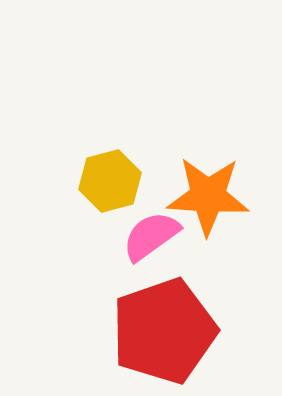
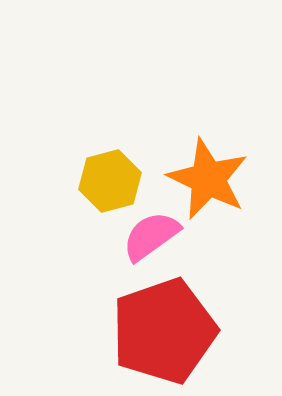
orange star: moved 17 px up; rotated 22 degrees clockwise
